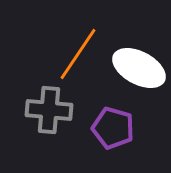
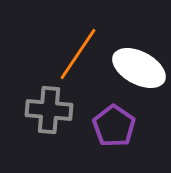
purple pentagon: moved 1 px right, 2 px up; rotated 18 degrees clockwise
